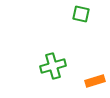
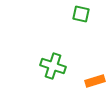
green cross: rotated 35 degrees clockwise
